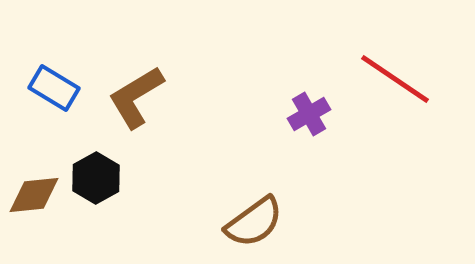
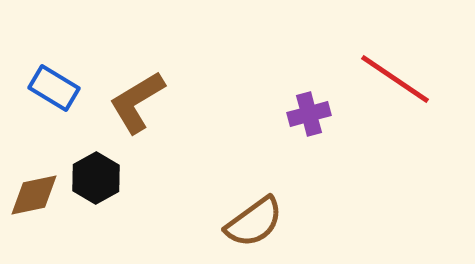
brown L-shape: moved 1 px right, 5 px down
purple cross: rotated 15 degrees clockwise
brown diamond: rotated 6 degrees counterclockwise
